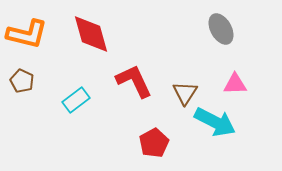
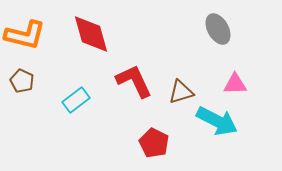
gray ellipse: moved 3 px left
orange L-shape: moved 2 px left, 1 px down
brown triangle: moved 4 px left, 1 px up; rotated 40 degrees clockwise
cyan arrow: moved 2 px right, 1 px up
red pentagon: rotated 16 degrees counterclockwise
